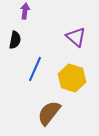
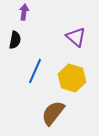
purple arrow: moved 1 px left, 1 px down
blue line: moved 2 px down
brown semicircle: moved 4 px right
